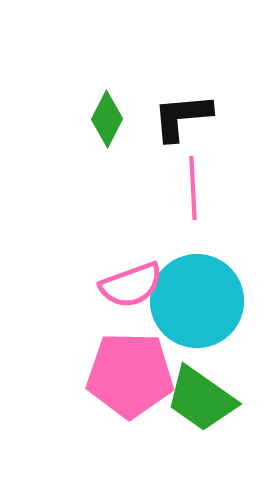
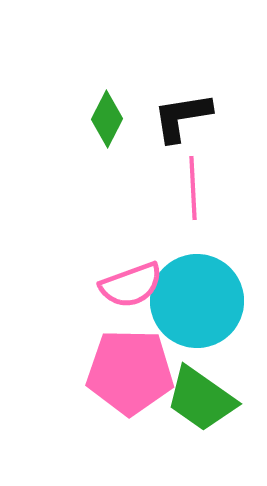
black L-shape: rotated 4 degrees counterclockwise
pink pentagon: moved 3 px up
